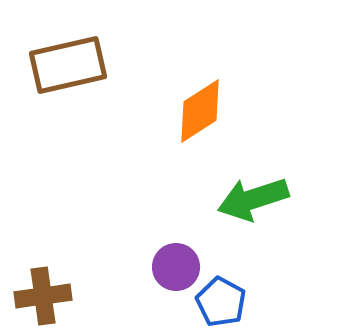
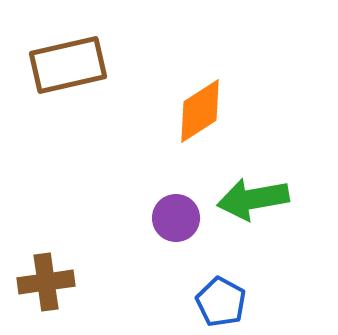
green arrow: rotated 8 degrees clockwise
purple circle: moved 49 px up
brown cross: moved 3 px right, 14 px up
